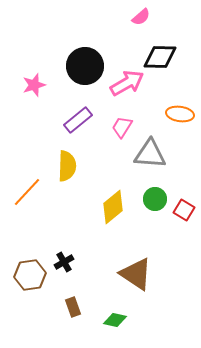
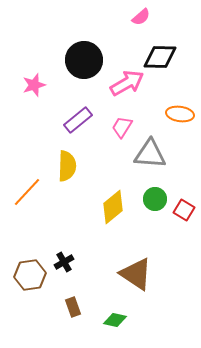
black circle: moved 1 px left, 6 px up
